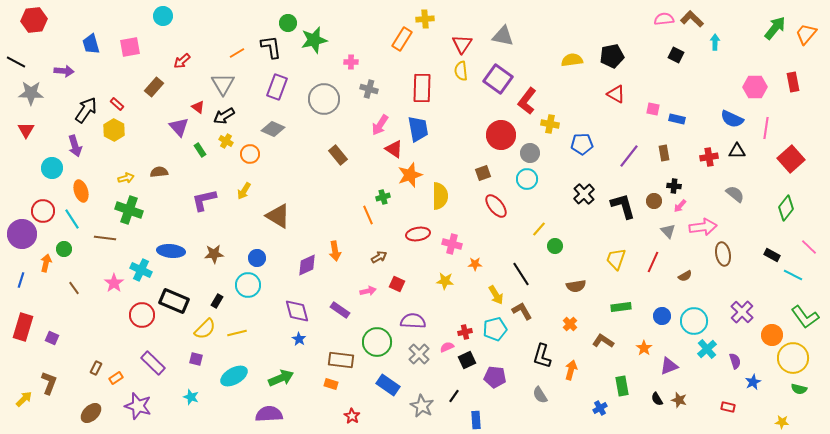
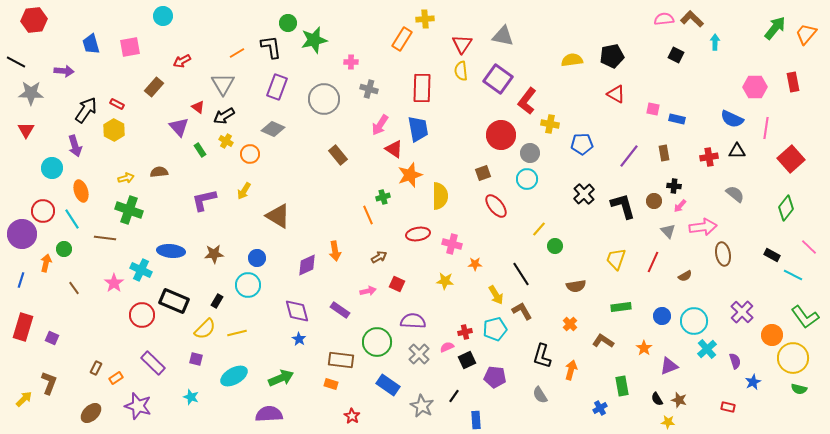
red arrow at (182, 61): rotated 12 degrees clockwise
red rectangle at (117, 104): rotated 16 degrees counterclockwise
yellow star at (782, 422): moved 114 px left
